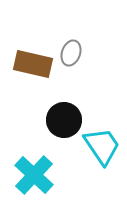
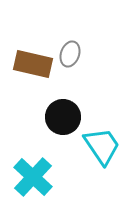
gray ellipse: moved 1 px left, 1 px down
black circle: moved 1 px left, 3 px up
cyan cross: moved 1 px left, 2 px down
